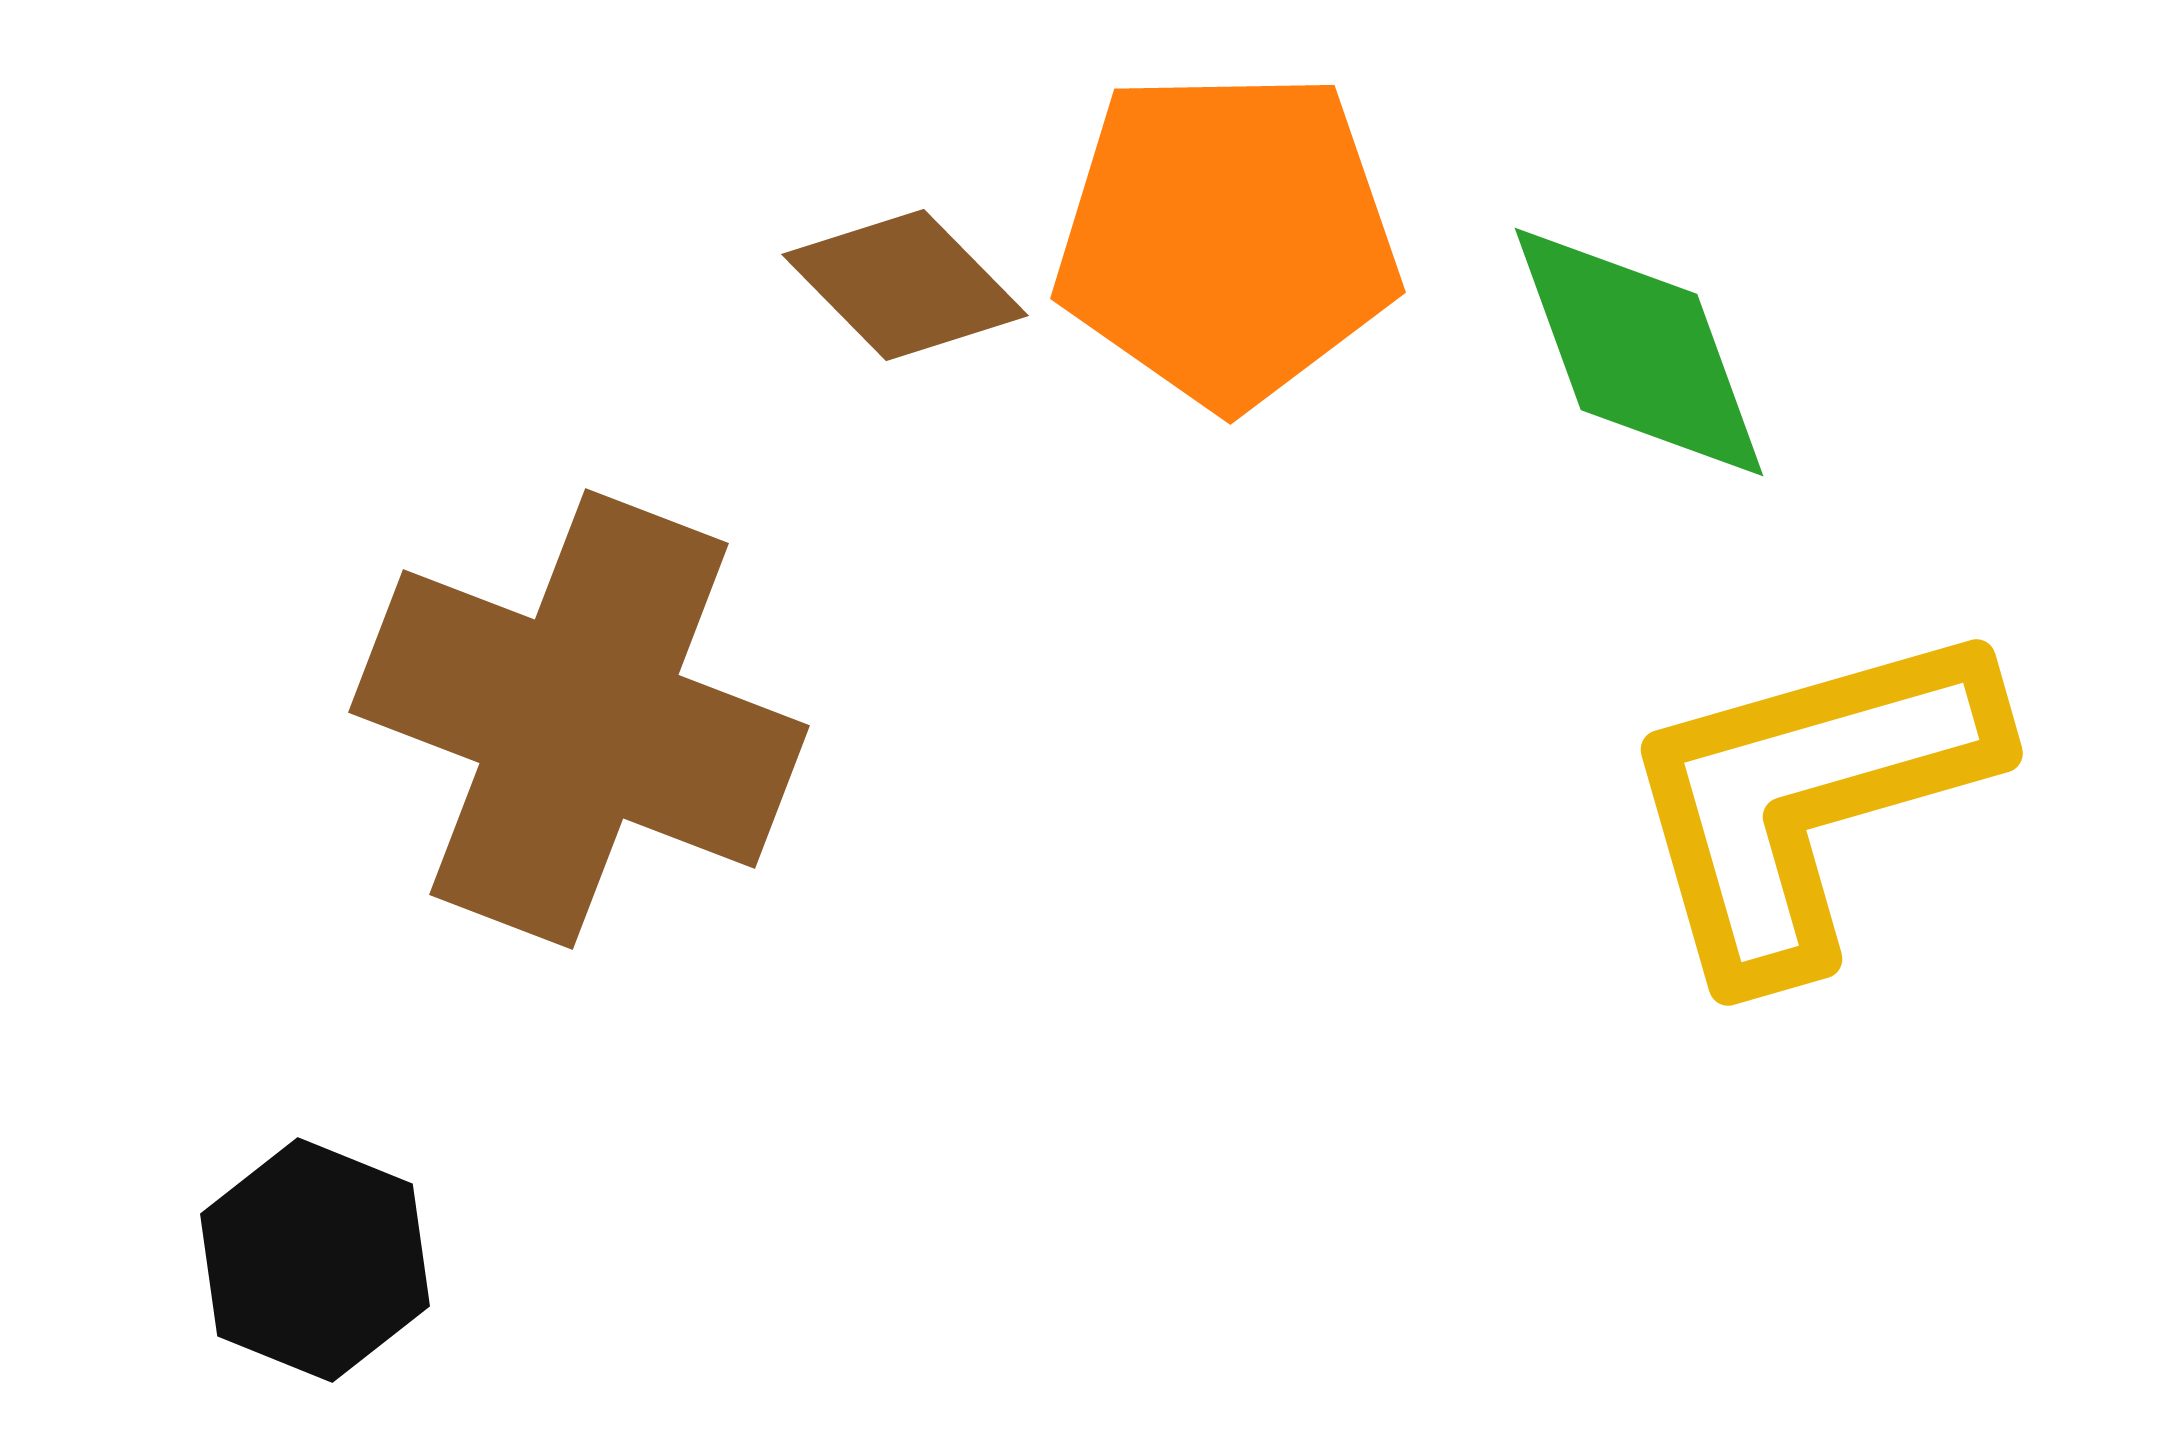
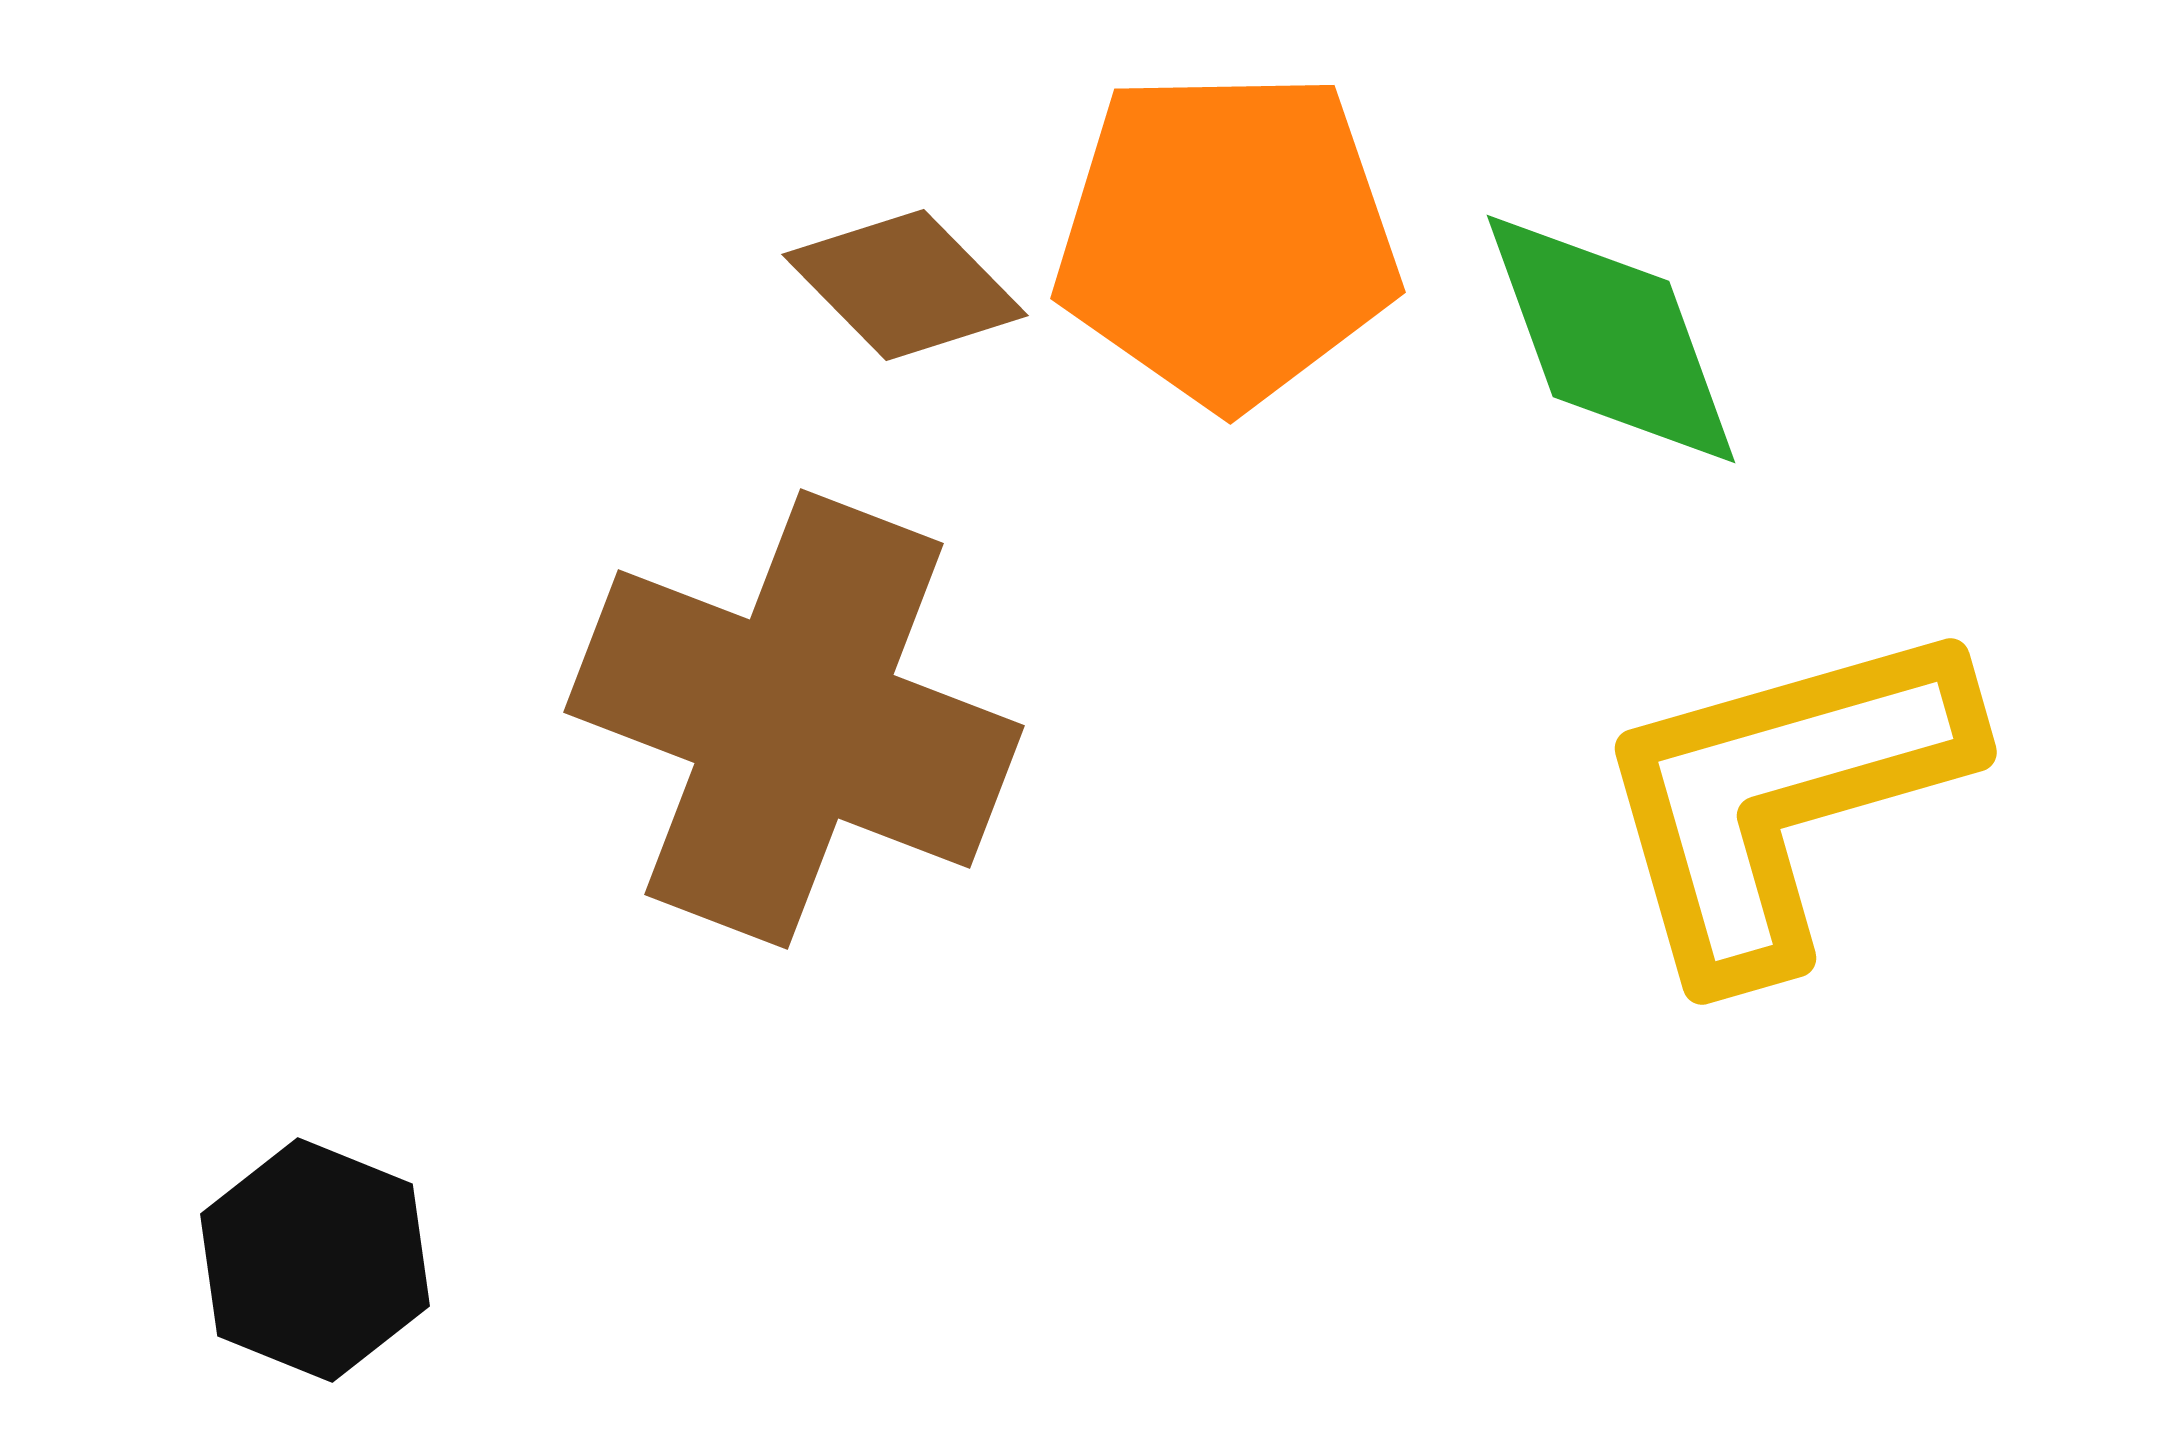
green diamond: moved 28 px left, 13 px up
brown cross: moved 215 px right
yellow L-shape: moved 26 px left, 1 px up
